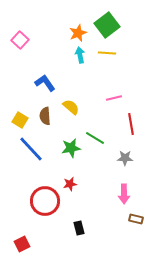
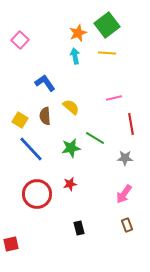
cyan arrow: moved 5 px left, 1 px down
pink arrow: rotated 36 degrees clockwise
red circle: moved 8 px left, 7 px up
brown rectangle: moved 9 px left, 6 px down; rotated 56 degrees clockwise
red square: moved 11 px left; rotated 14 degrees clockwise
